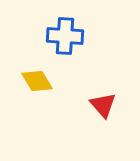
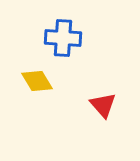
blue cross: moved 2 px left, 2 px down
